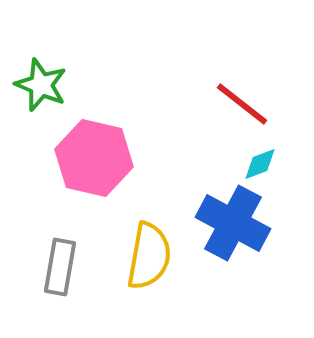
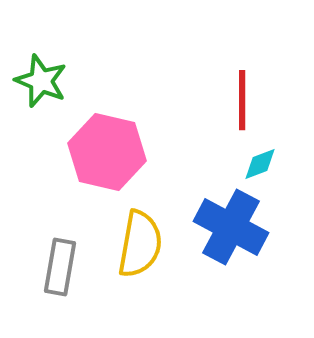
green star: moved 4 px up
red line: moved 4 px up; rotated 52 degrees clockwise
pink hexagon: moved 13 px right, 6 px up
blue cross: moved 2 px left, 4 px down
yellow semicircle: moved 9 px left, 12 px up
